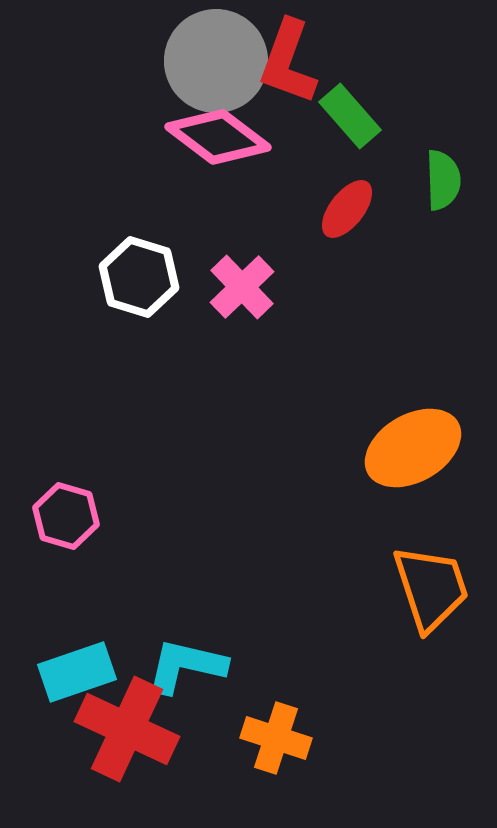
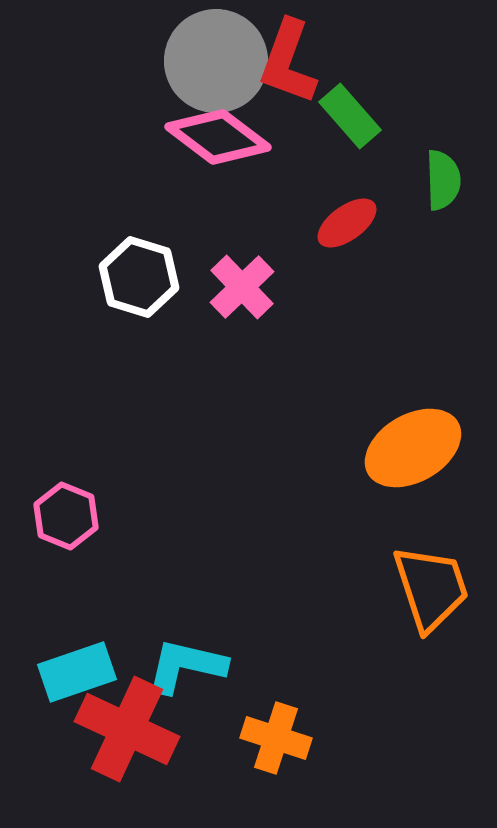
red ellipse: moved 14 px down; rotated 16 degrees clockwise
pink hexagon: rotated 6 degrees clockwise
